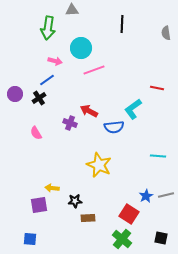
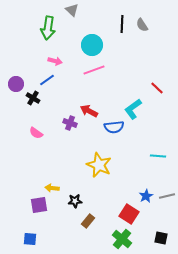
gray triangle: rotated 48 degrees clockwise
gray semicircle: moved 24 px left, 8 px up; rotated 24 degrees counterclockwise
cyan circle: moved 11 px right, 3 px up
red line: rotated 32 degrees clockwise
purple circle: moved 1 px right, 10 px up
black cross: moved 6 px left; rotated 24 degrees counterclockwise
pink semicircle: rotated 24 degrees counterclockwise
gray line: moved 1 px right, 1 px down
brown rectangle: moved 3 px down; rotated 48 degrees counterclockwise
